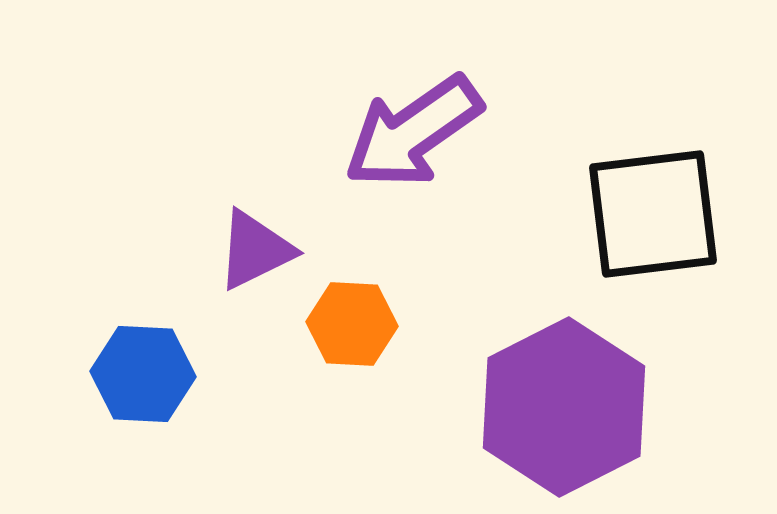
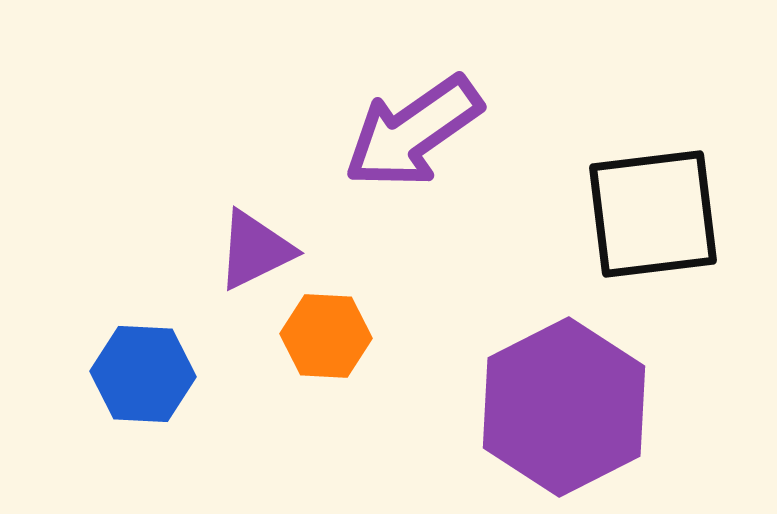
orange hexagon: moved 26 px left, 12 px down
